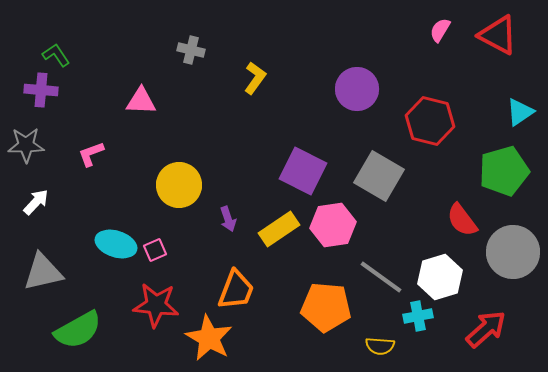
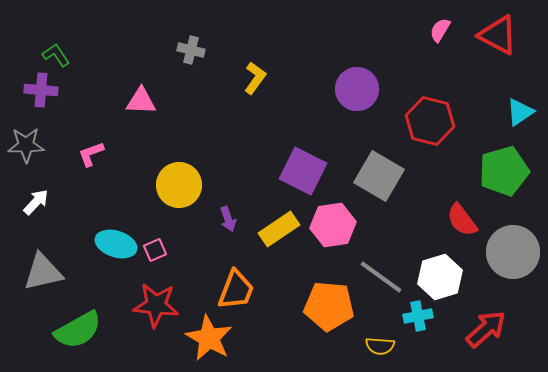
orange pentagon: moved 3 px right, 1 px up
